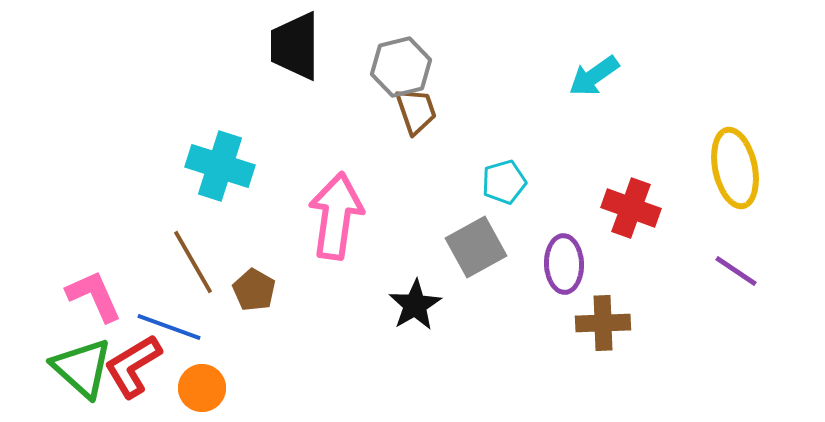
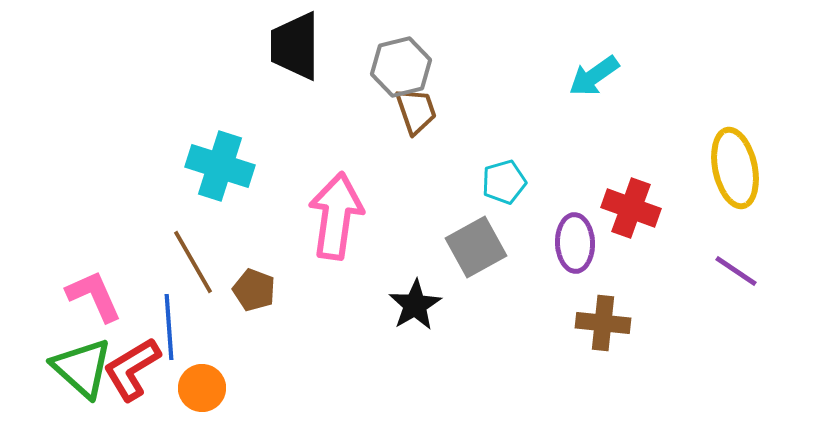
purple ellipse: moved 11 px right, 21 px up
brown pentagon: rotated 9 degrees counterclockwise
brown cross: rotated 8 degrees clockwise
blue line: rotated 66 degrees clockwise
red L-shape: moved 1 px left, 3 px down
